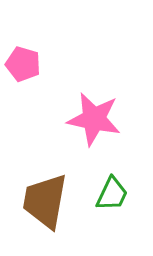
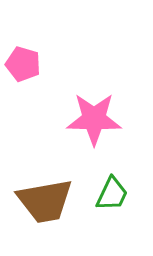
pink star: rotated 10 degrees counterclockwise
brown trapezoid: rotated 110 degrees counterclockwise
